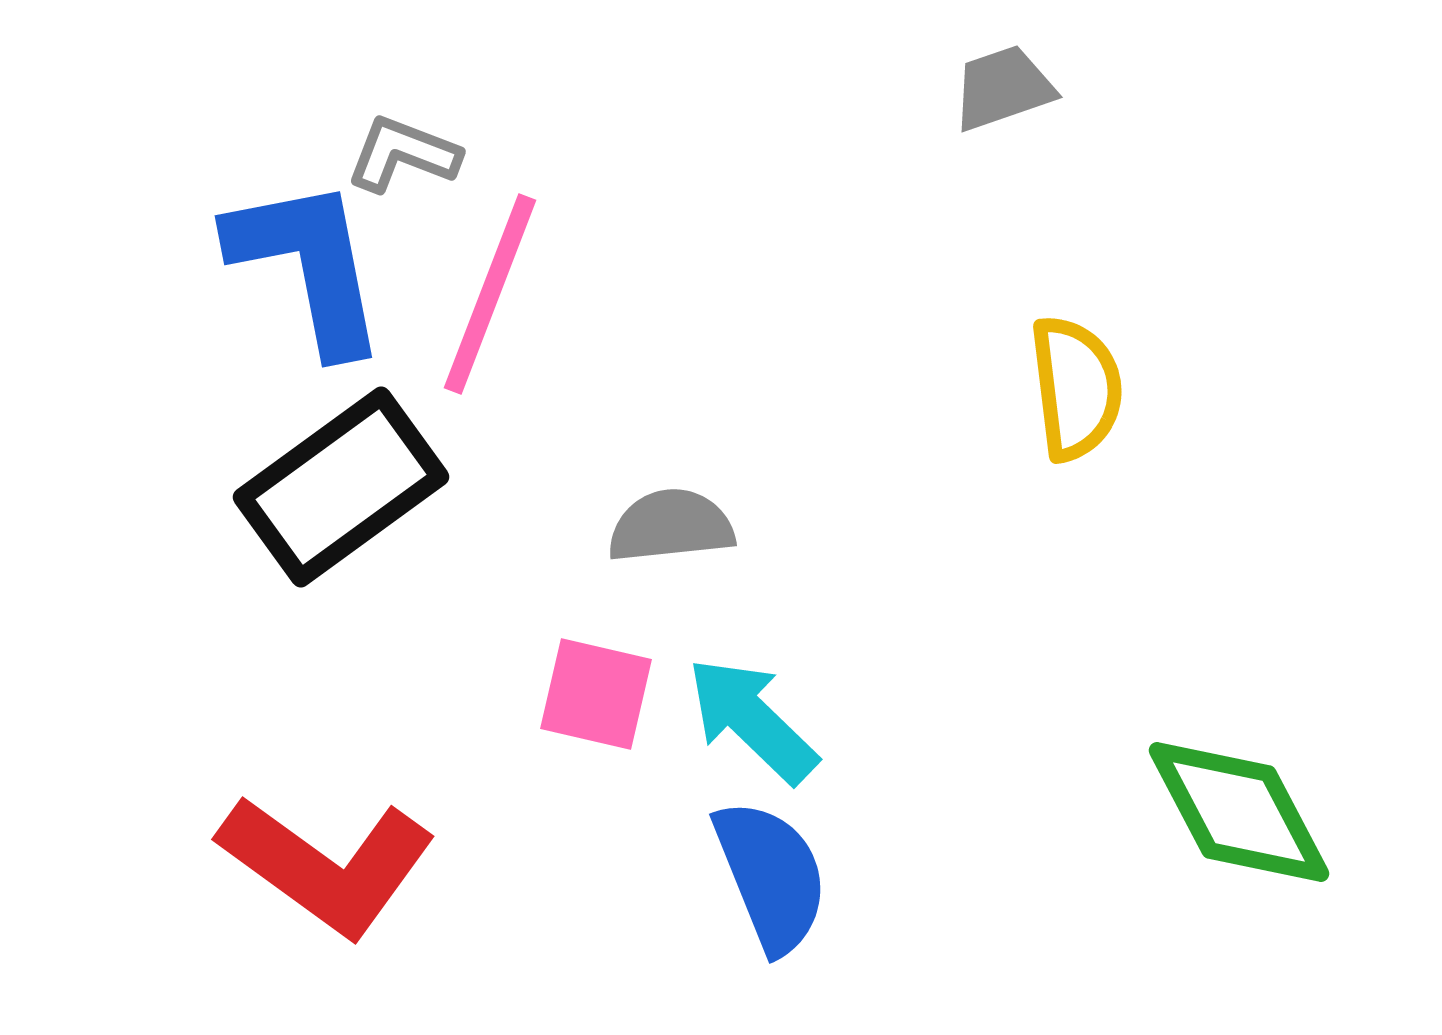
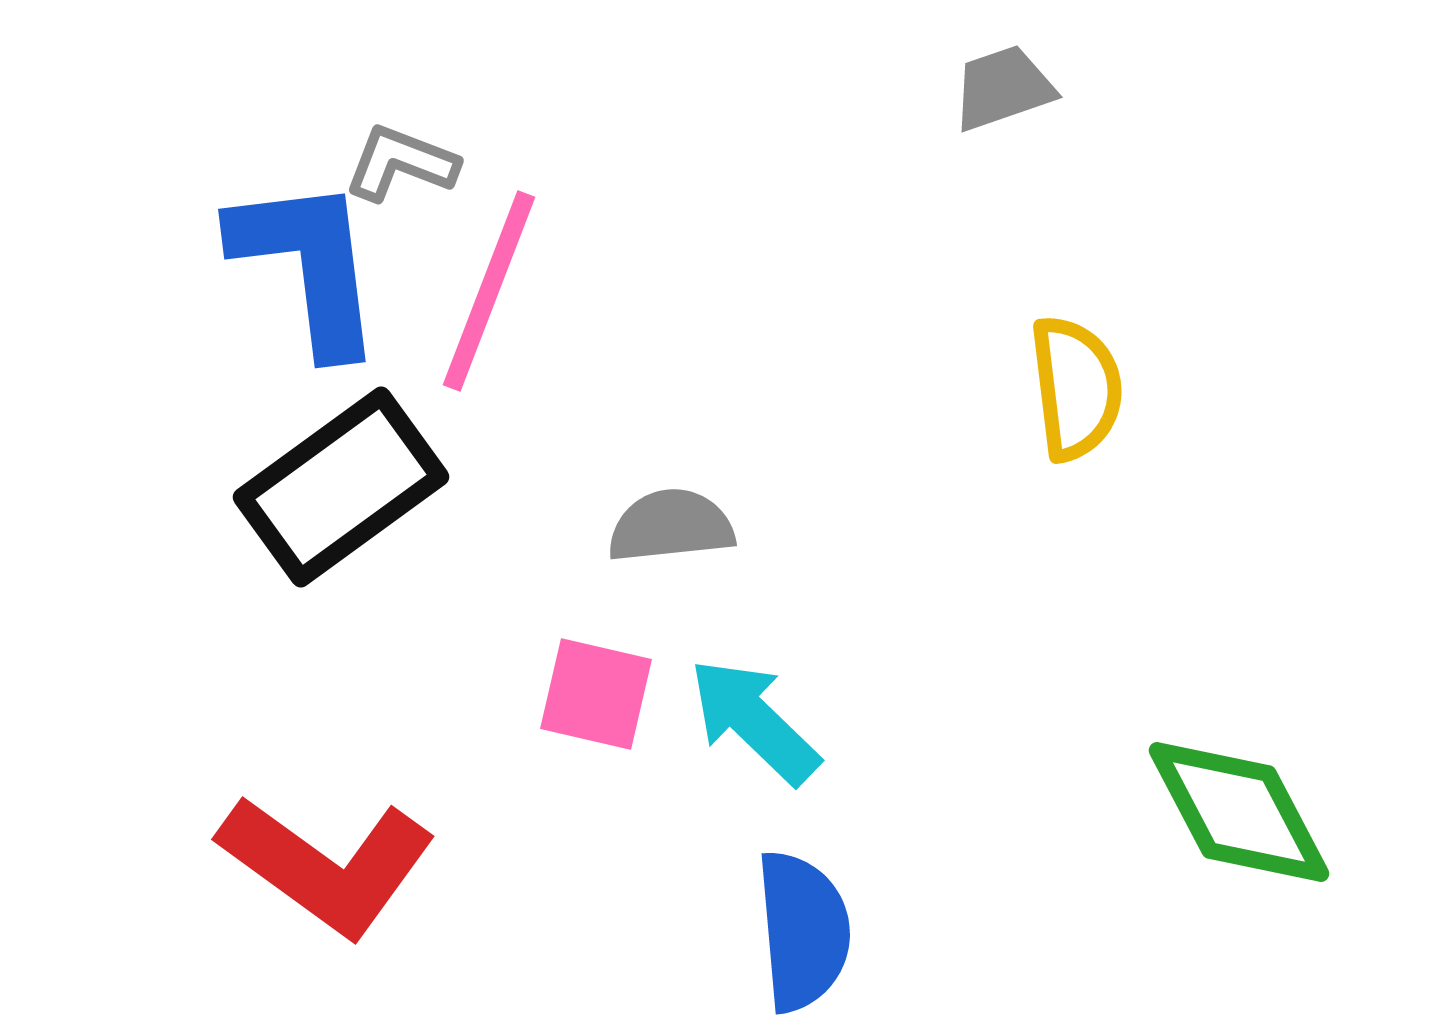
gray L-shape: moved 2 px left, 9 px down
blue L-shape: rotated 4 degrees clockwise
pink line: moved 1 px left, 3 px up
cyan arrow: moved 2 px right, 1 px down
blue semicircle: moved 32 px right, 55 px down; rotated 17 degrees clockwise
